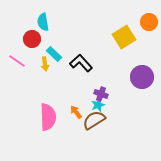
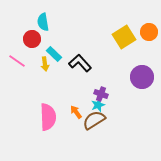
orange circle: moved 10 px down
black L-shape: moved 1 px left
